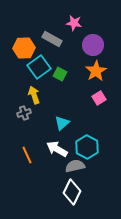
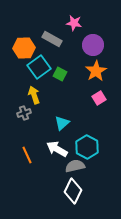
white diamond: moved 1 px right, 1 px up
